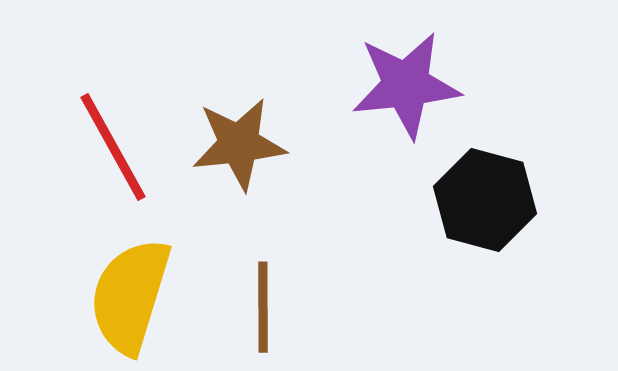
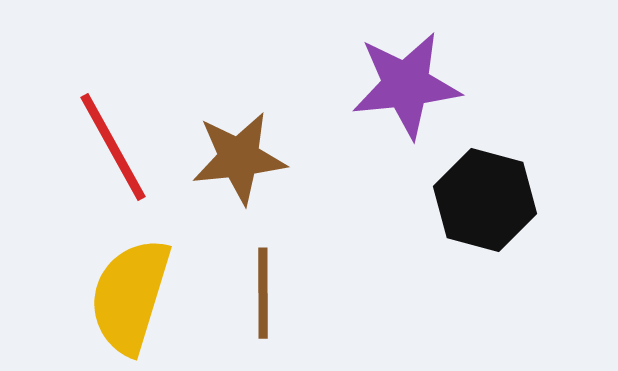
brown star: moved 14 px down
brown line: moved 14 px up
